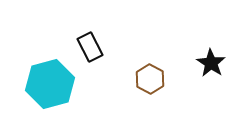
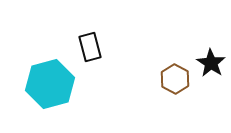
black rectangle: rotated 12 degrees clockwise
brown hexagon: moved 25 px right
